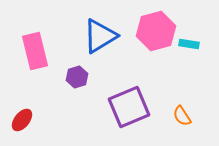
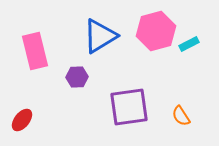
cyan rectangle: rotated 36 degrees counterclockwise
purple hexagon: rotated 15 degrees clockwise
purple square: rotated 15 degrees clockwise
orange semicircle: moved 1 px left
